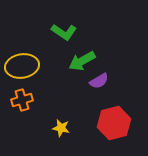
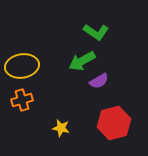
green L-shape: moved 32 px right
